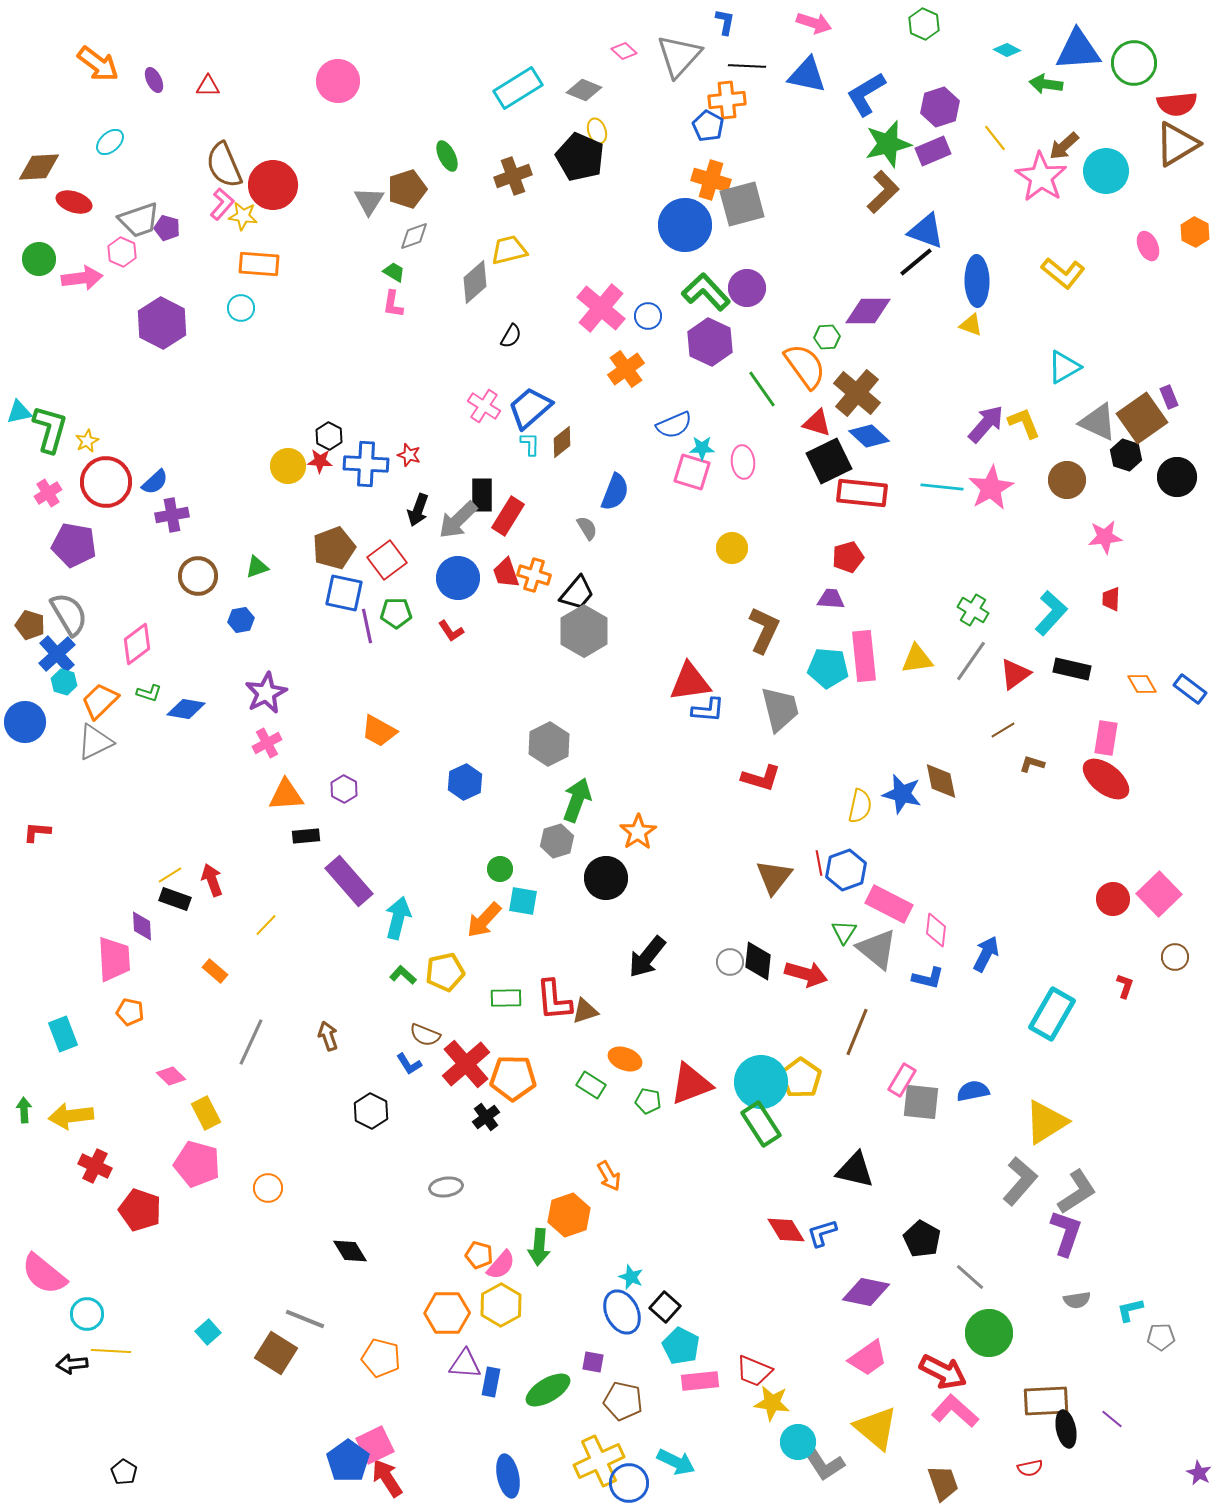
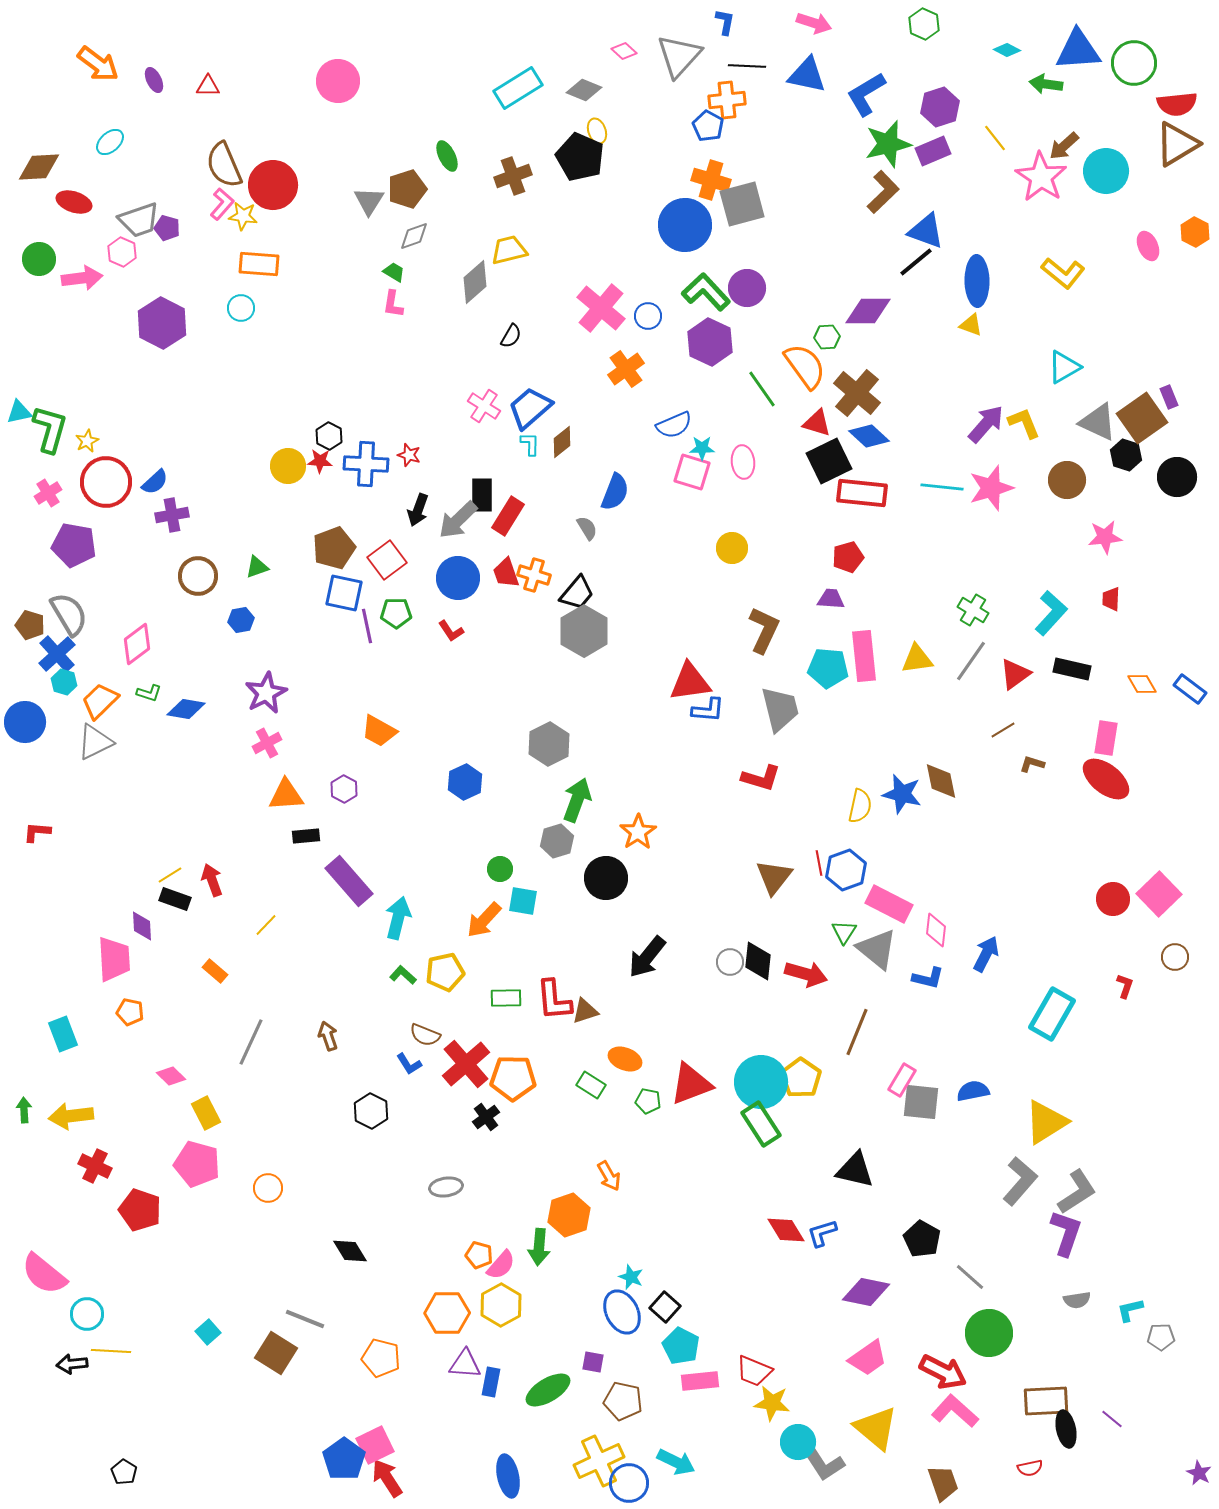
pink star at (991, 488): rotated 12 degrees clockwise
blue pentagon at (348, 1461): moved 4 px left, 2 px up
